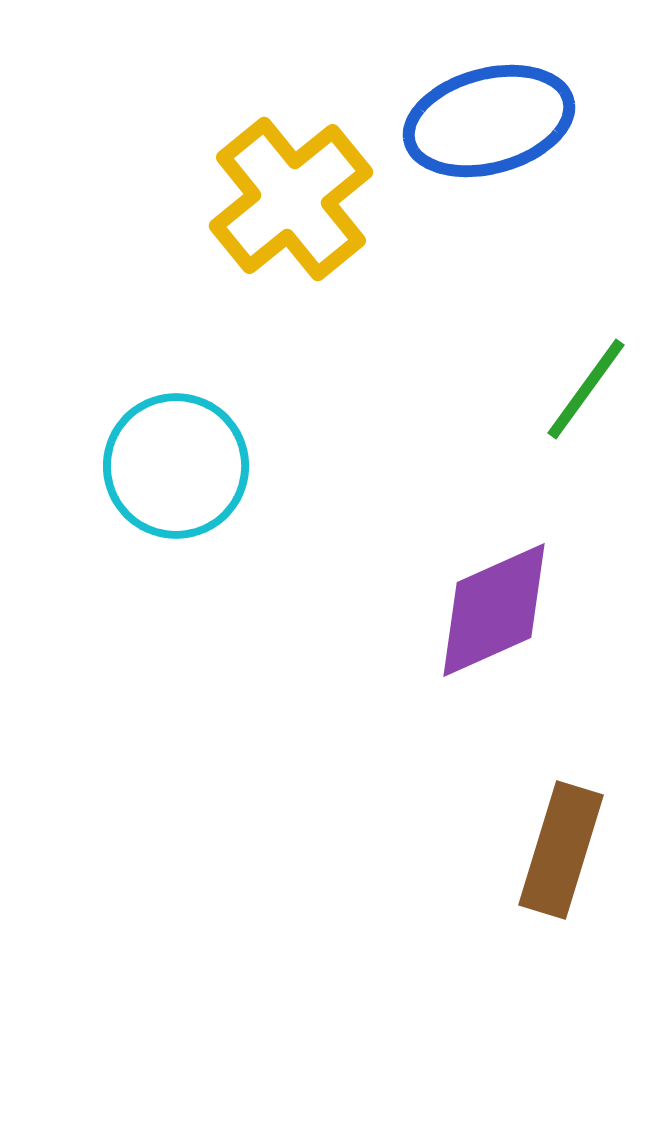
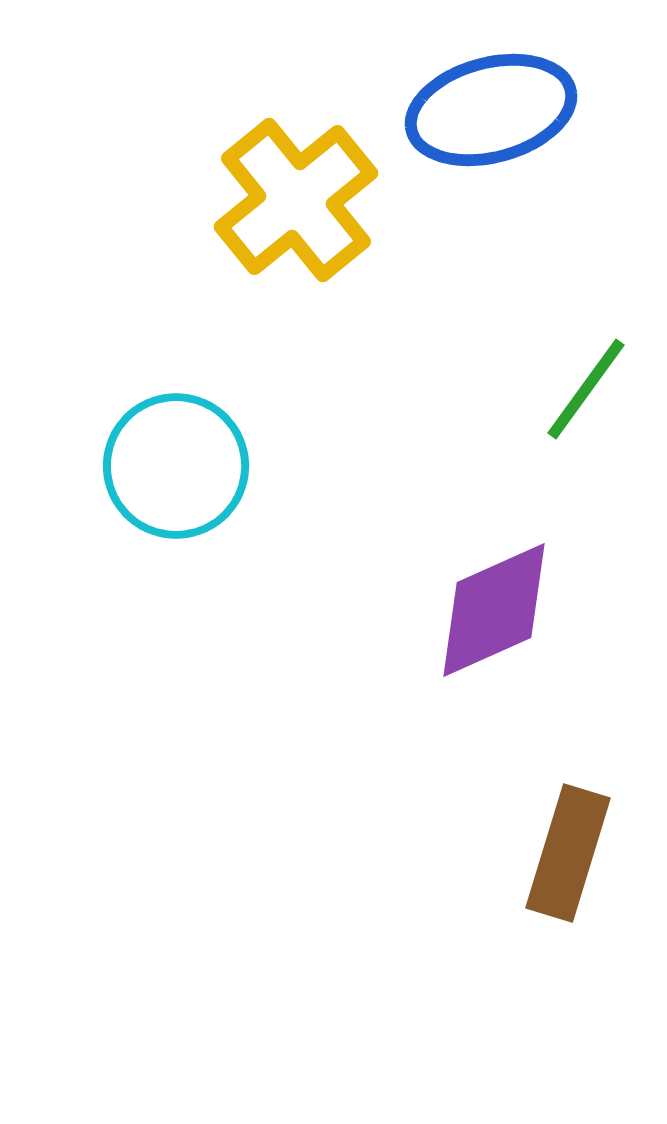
blue ellipse: moved 2 px right, 11 px up
yellow cross: moved 5 px right, 1 px down
brown rectangle: moved 7 px right, 3 px down
